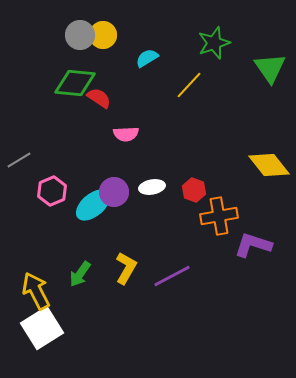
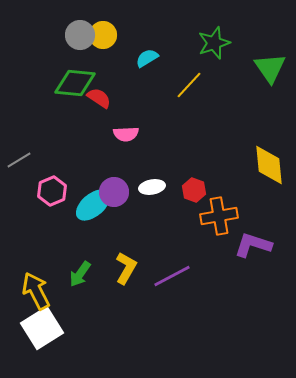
yellow diamond: rotated 33 degrees clockwise
